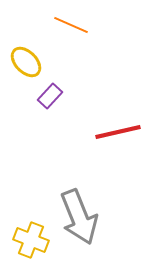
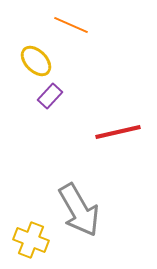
yellow ellipse: moved 10 px right, 1 px up
gray arrow: moved 7 px up; rotated 8 degrees counterclockwise
